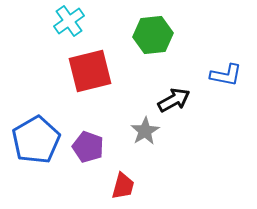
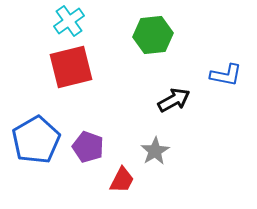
red square: moved 19 px left, 4 px up
gray star: moved 10 px right, 20 px down
red trapezoid: moved 1 px left, 6 px up; rotated 12 degrees clockwise
